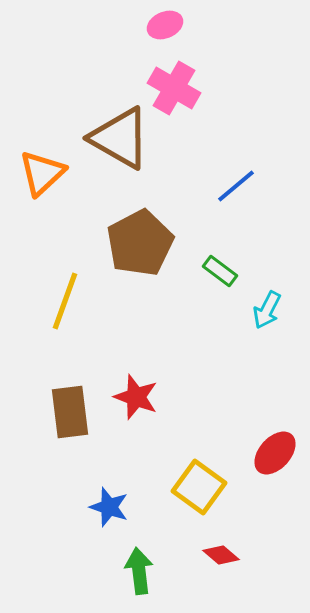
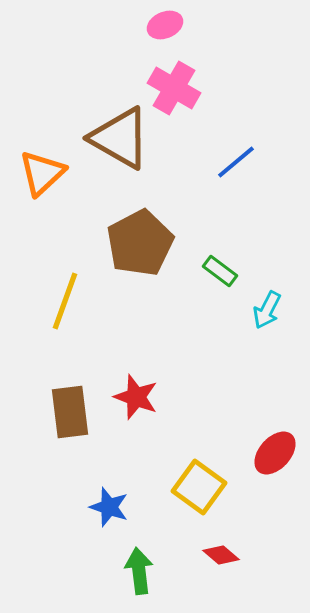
blue line: moved 24 px up
